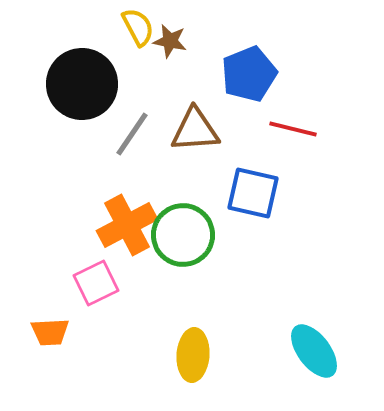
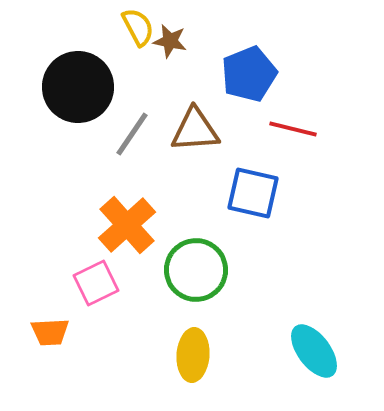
black circle: moved 4 px left, 3 px down
orange cross: rotated 14 degrees counterclockwise
green circle: moved 13 px right, 35 px down
